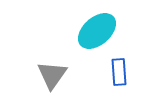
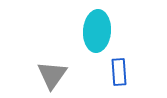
cyan ellipse: rotated 45 degrees counterclockwise
